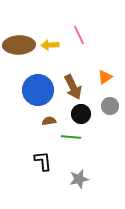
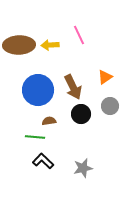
green line: moved 36 px left
black L-shape: rotated 40 degrees counterclockwise
gray star: moved 4 px right, 11 px up
